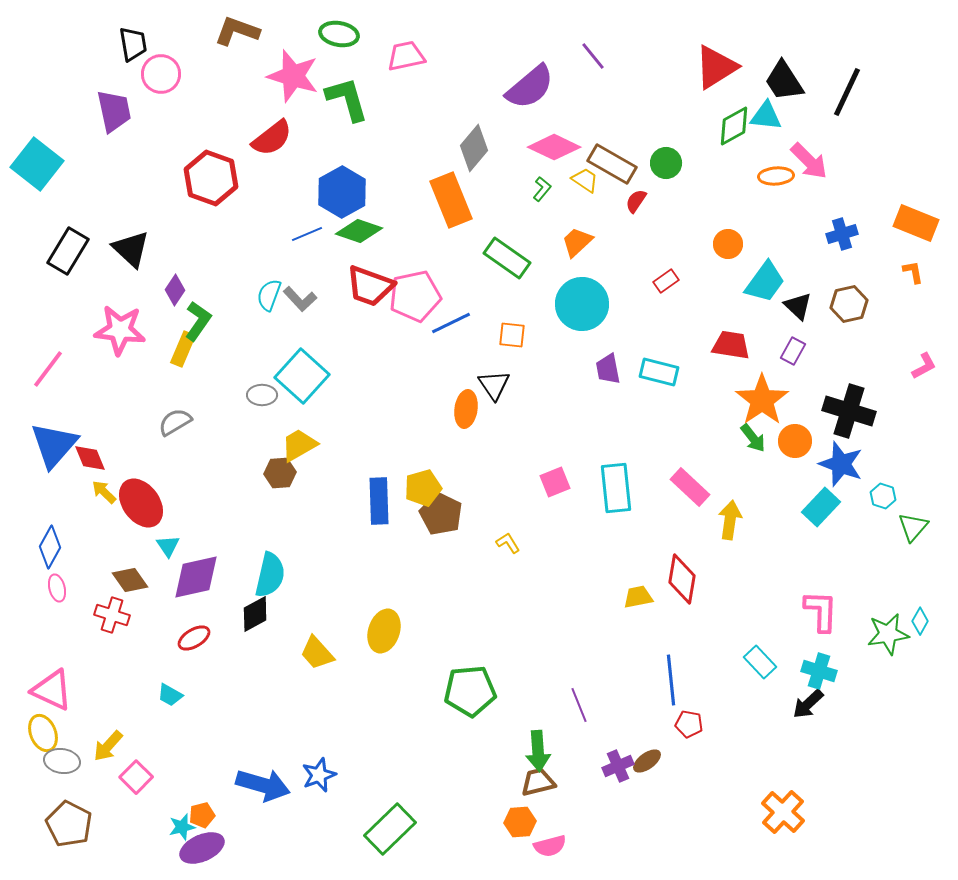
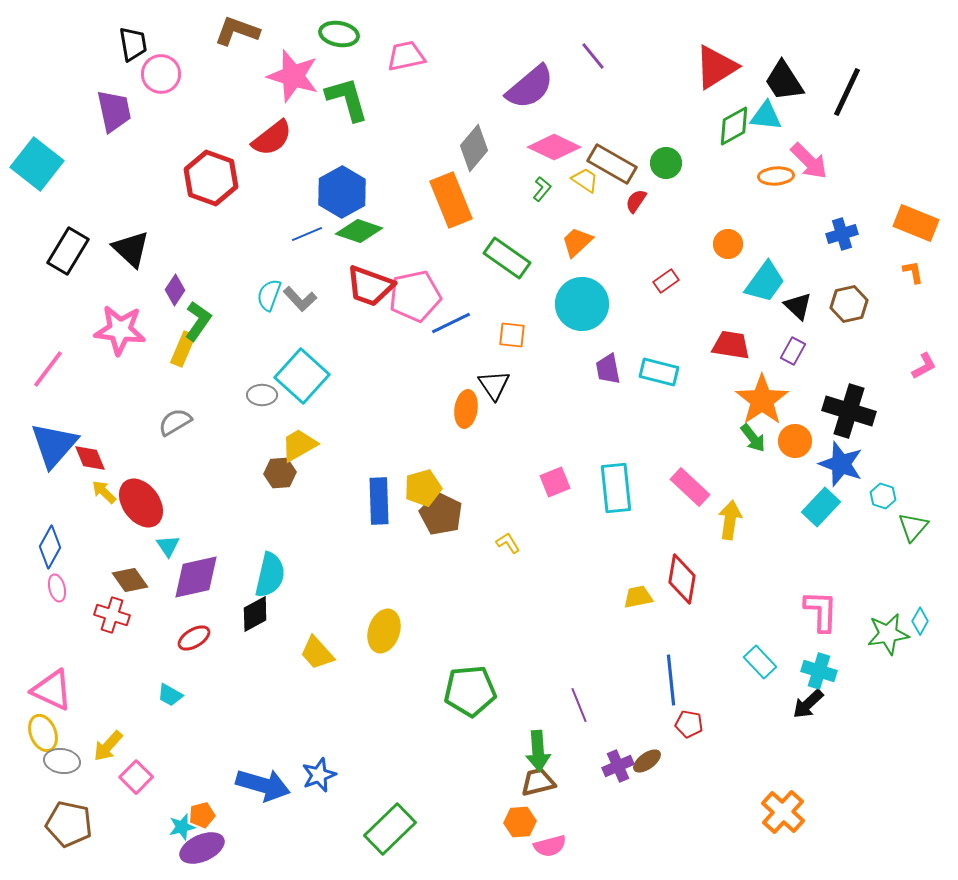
brown pentagon at (69, 824): rotated 15 degrees counterclockwise
